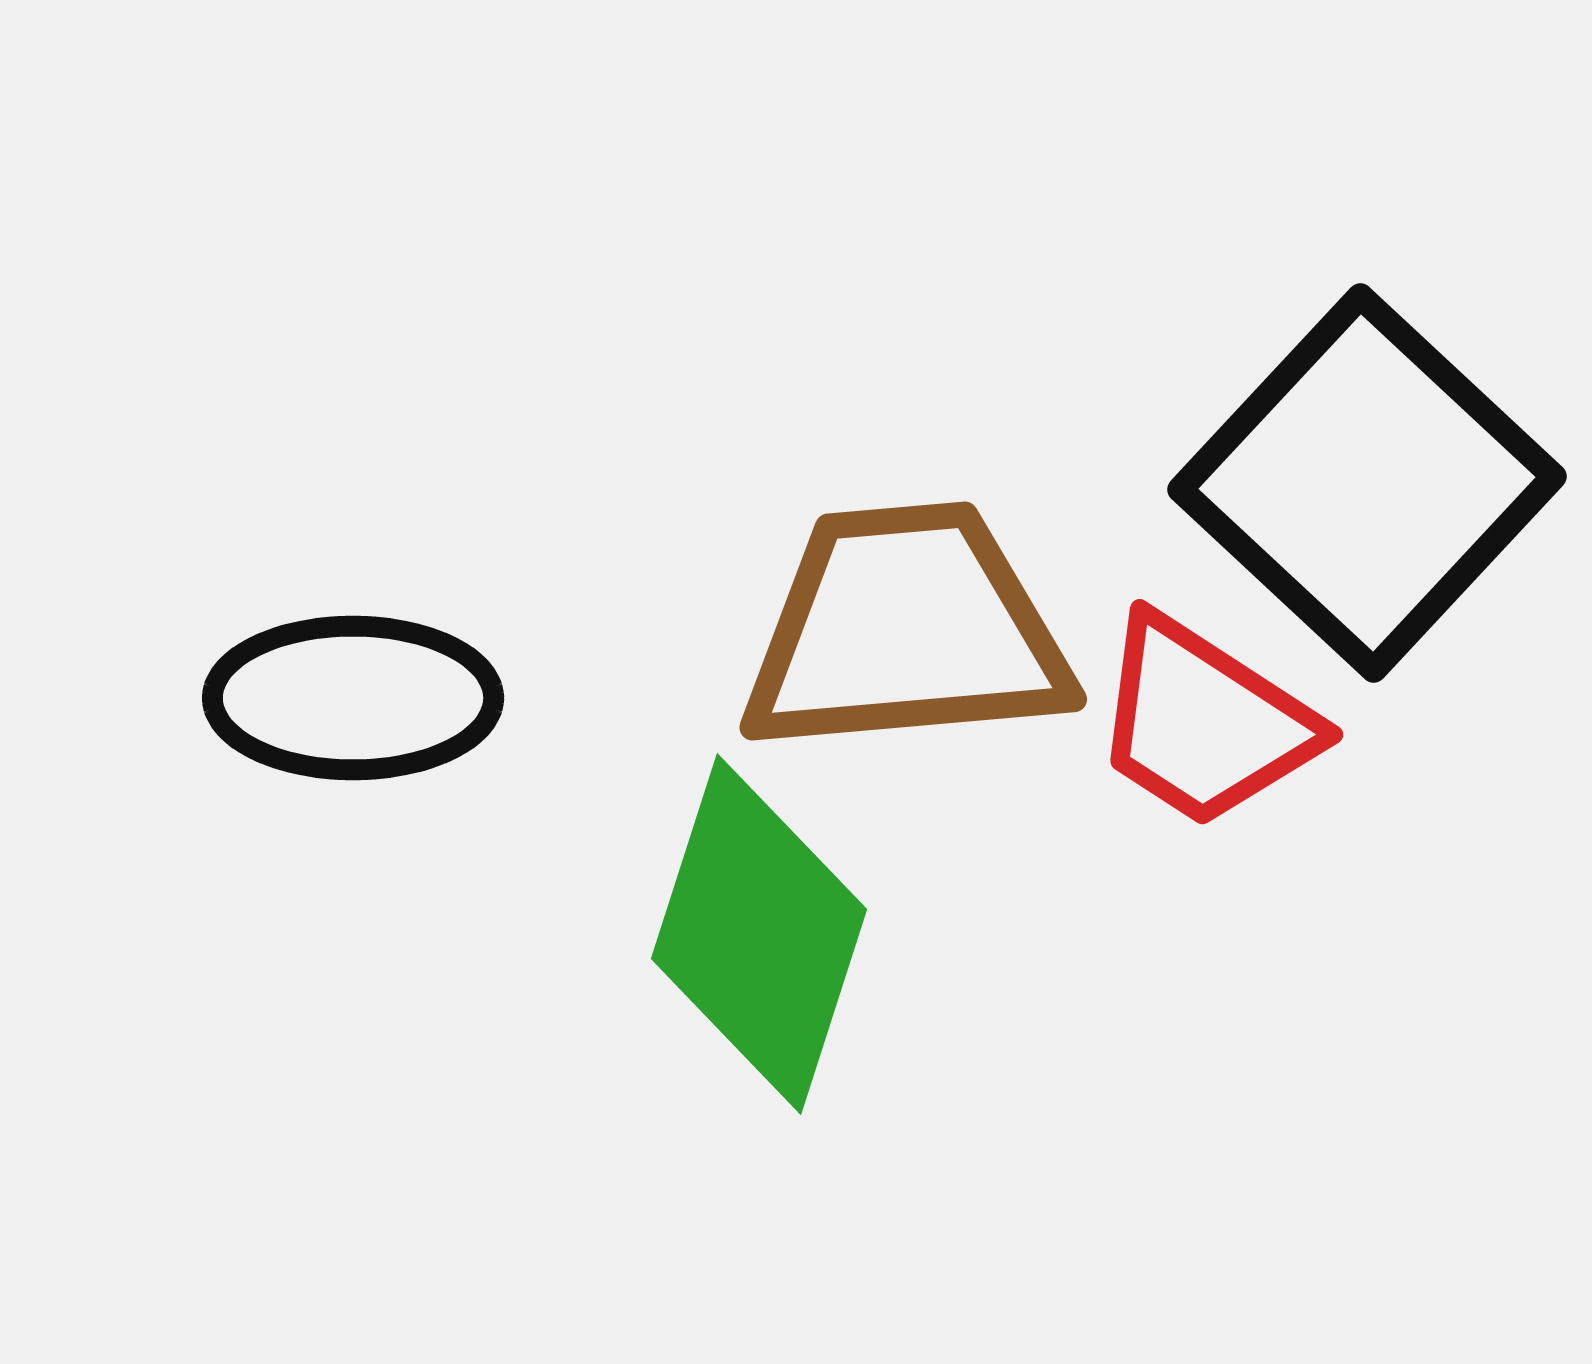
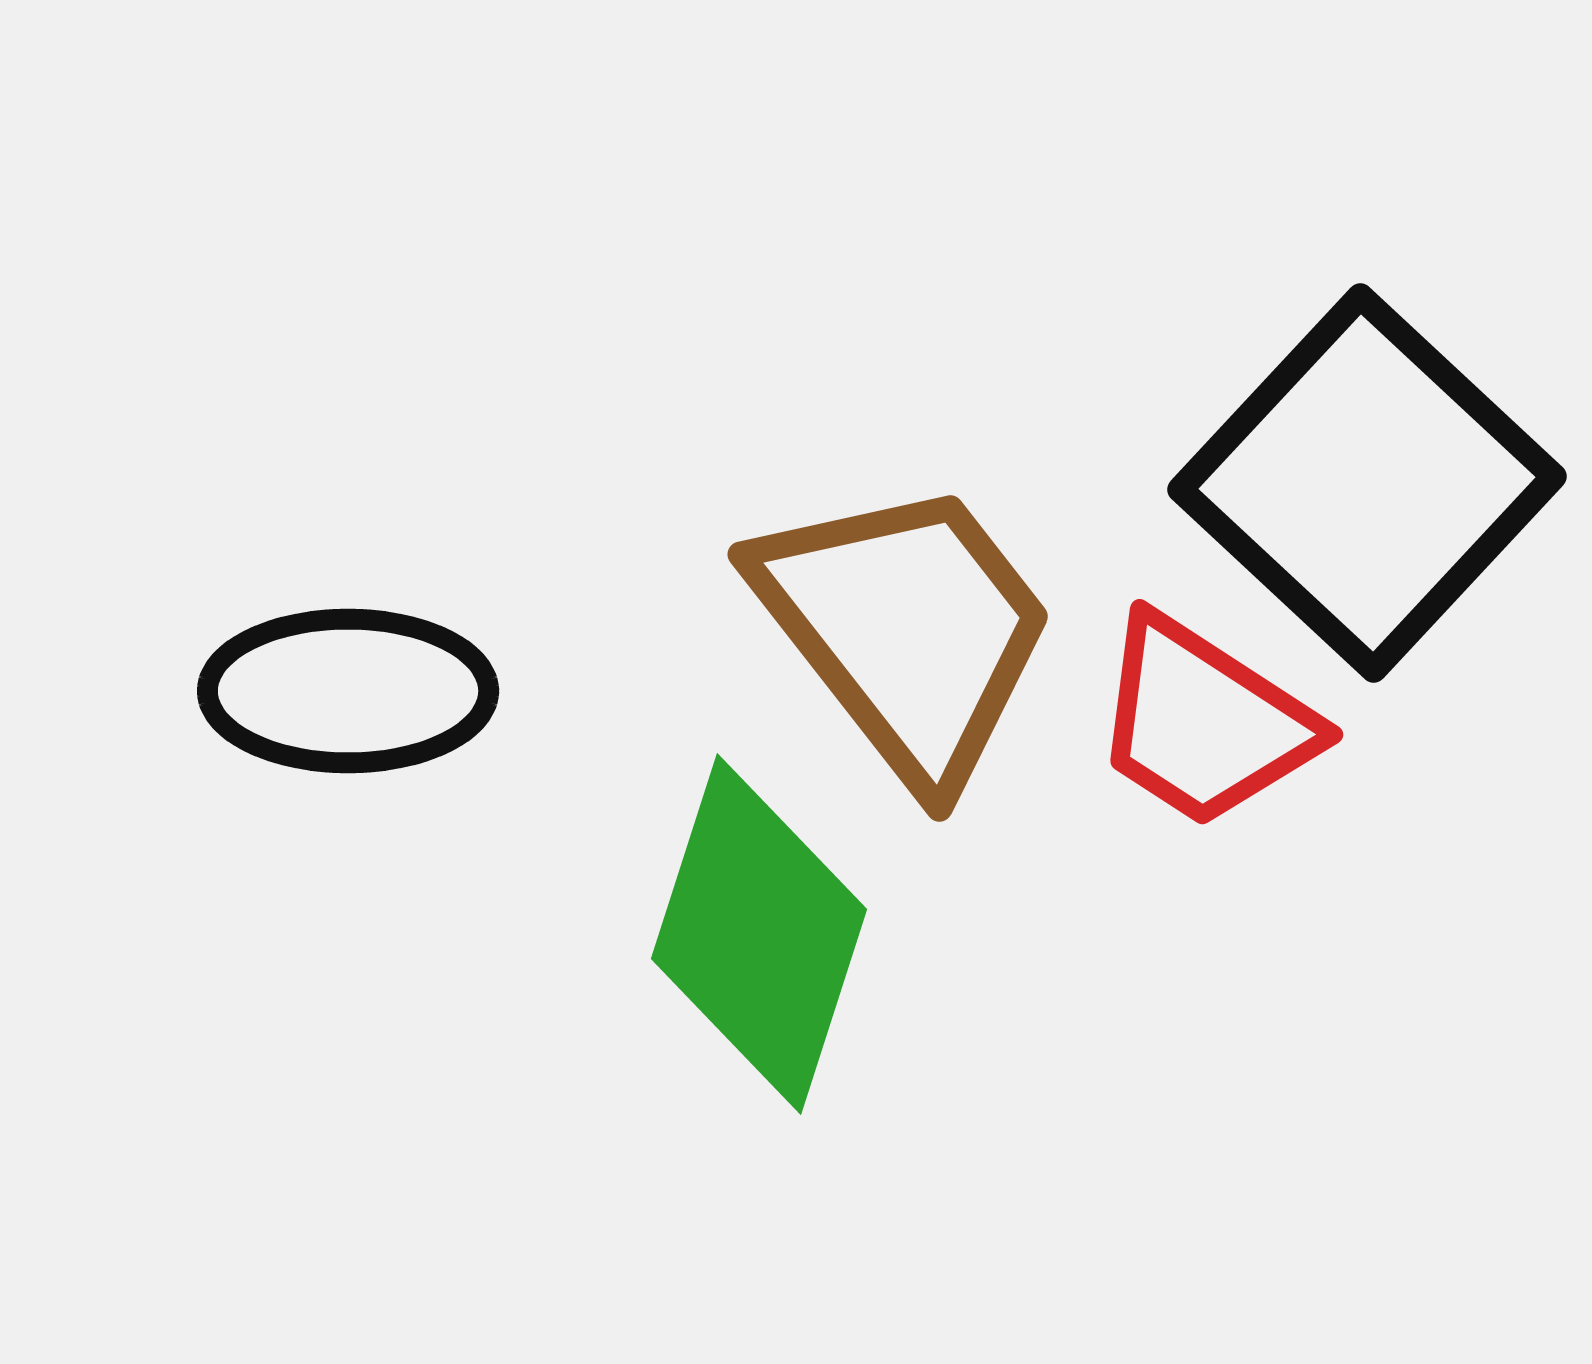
brown trapezoid: rotated 57 degrees clockwise
black ellipse: moved 5 px left, 7 px up
